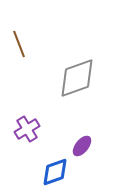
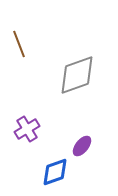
gray diamond: moved 3 px up
